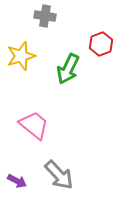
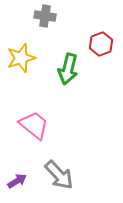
yellow star: moved 2 px down
green arrow: rotated 12 degrees counterclockwise
purple arrow: rotated 60 degrees counterclockwise
